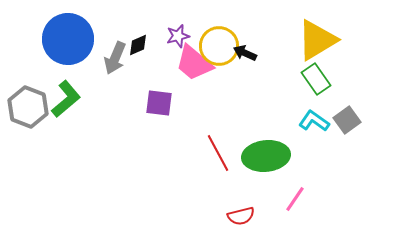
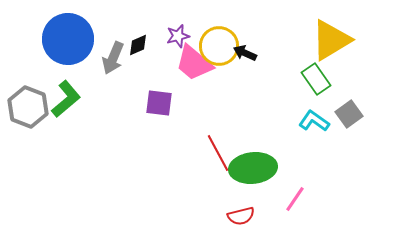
yellow triangle: moved 14 px right
gray arrow: moved 2 px left
gray square: moved 2 px right, 6 px up
green ellipse: moved 13 px left, 12 px down
